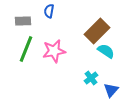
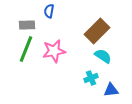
gray rectangle: moved 4 px right, 4 px down
cyan semicircle: moved 3 px left, 5 px down
cyan cross: rotated 16 degrees clockwise
blue triangle: rotated 42 degrees clockwise
